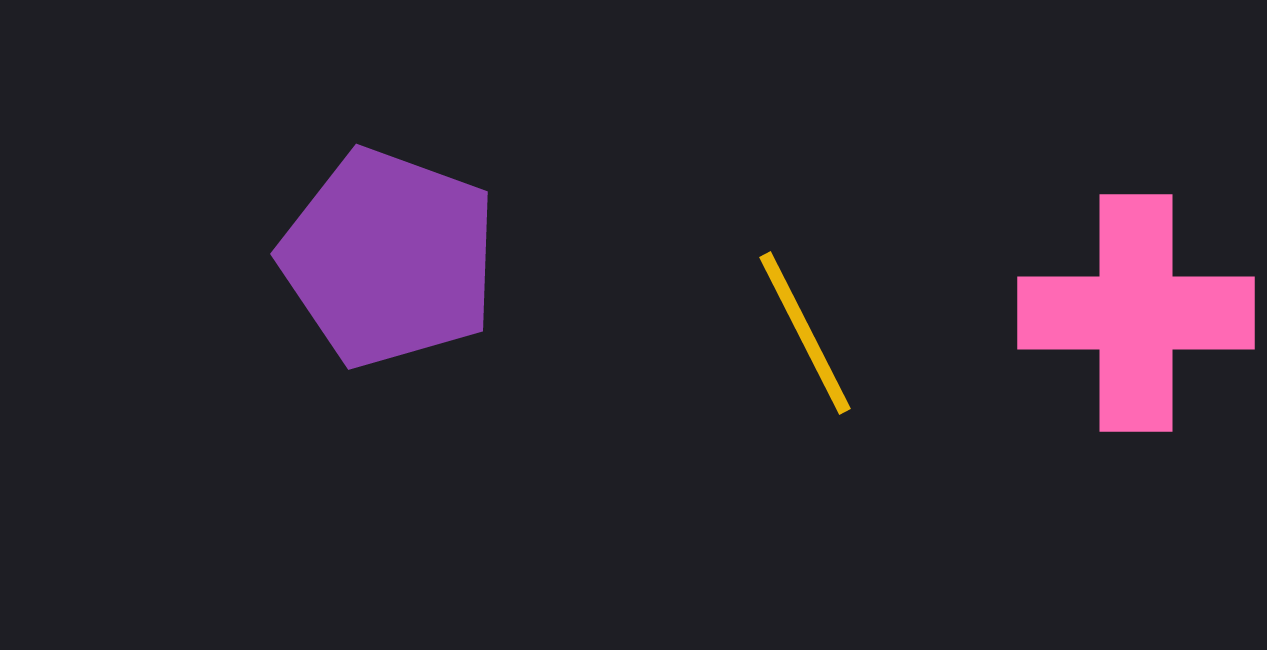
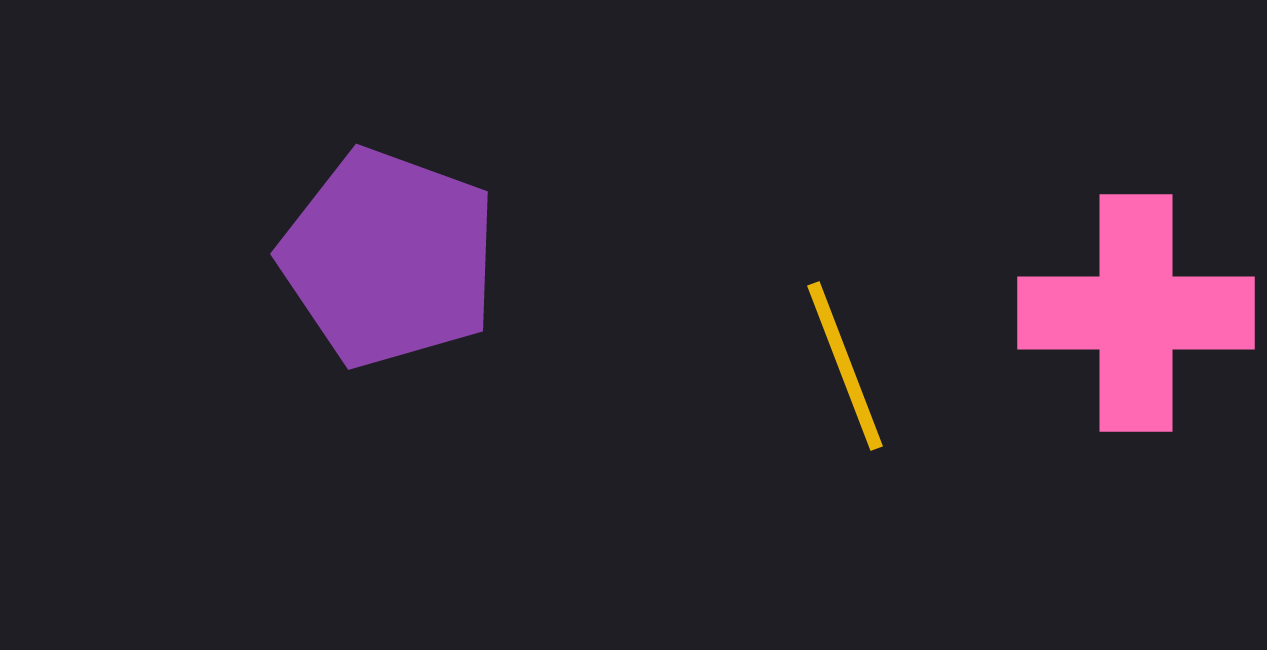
yellow line: moved 40 px right, 33 px down; rotated 6 degrees clockwise
